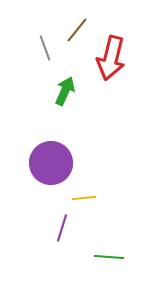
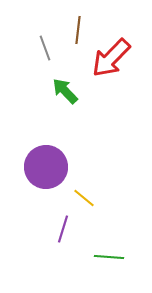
brown line: moved 1 px right; rotated 32 degrees counterclockwise
red arrow: rotated 30 degrees clockwise
green arrow: rotated 68 degrees counterclockwise
purple circle: moved 5 px left, 4 px down
yellow line: rotated 45 degrees clockwise
purple line: moved 1 px right, 1 px down
